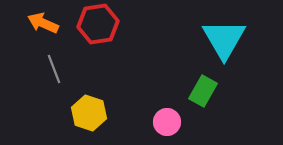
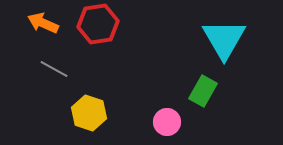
gray line: rotated 40 degrees counterclockwise
